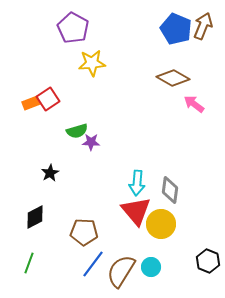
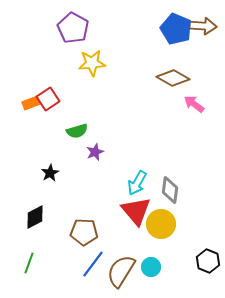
brown arrow: rotated 72 degrees clockwise
purple star: moved 4 px right, 10 px down; rotated 24 degrees counterclockwise
cyan arrow: rotated 25 degrees clockwise
